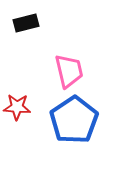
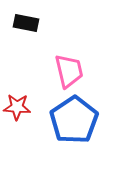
black rectangle: rotated 25 degrees clockwise
